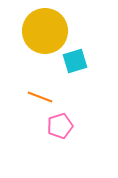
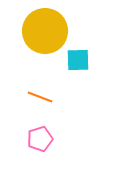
cyan square: moved 3 px right, 1 px up; rotated 15 degrees clockwise
pink pentagon: moved 20 px left, 13 px down
